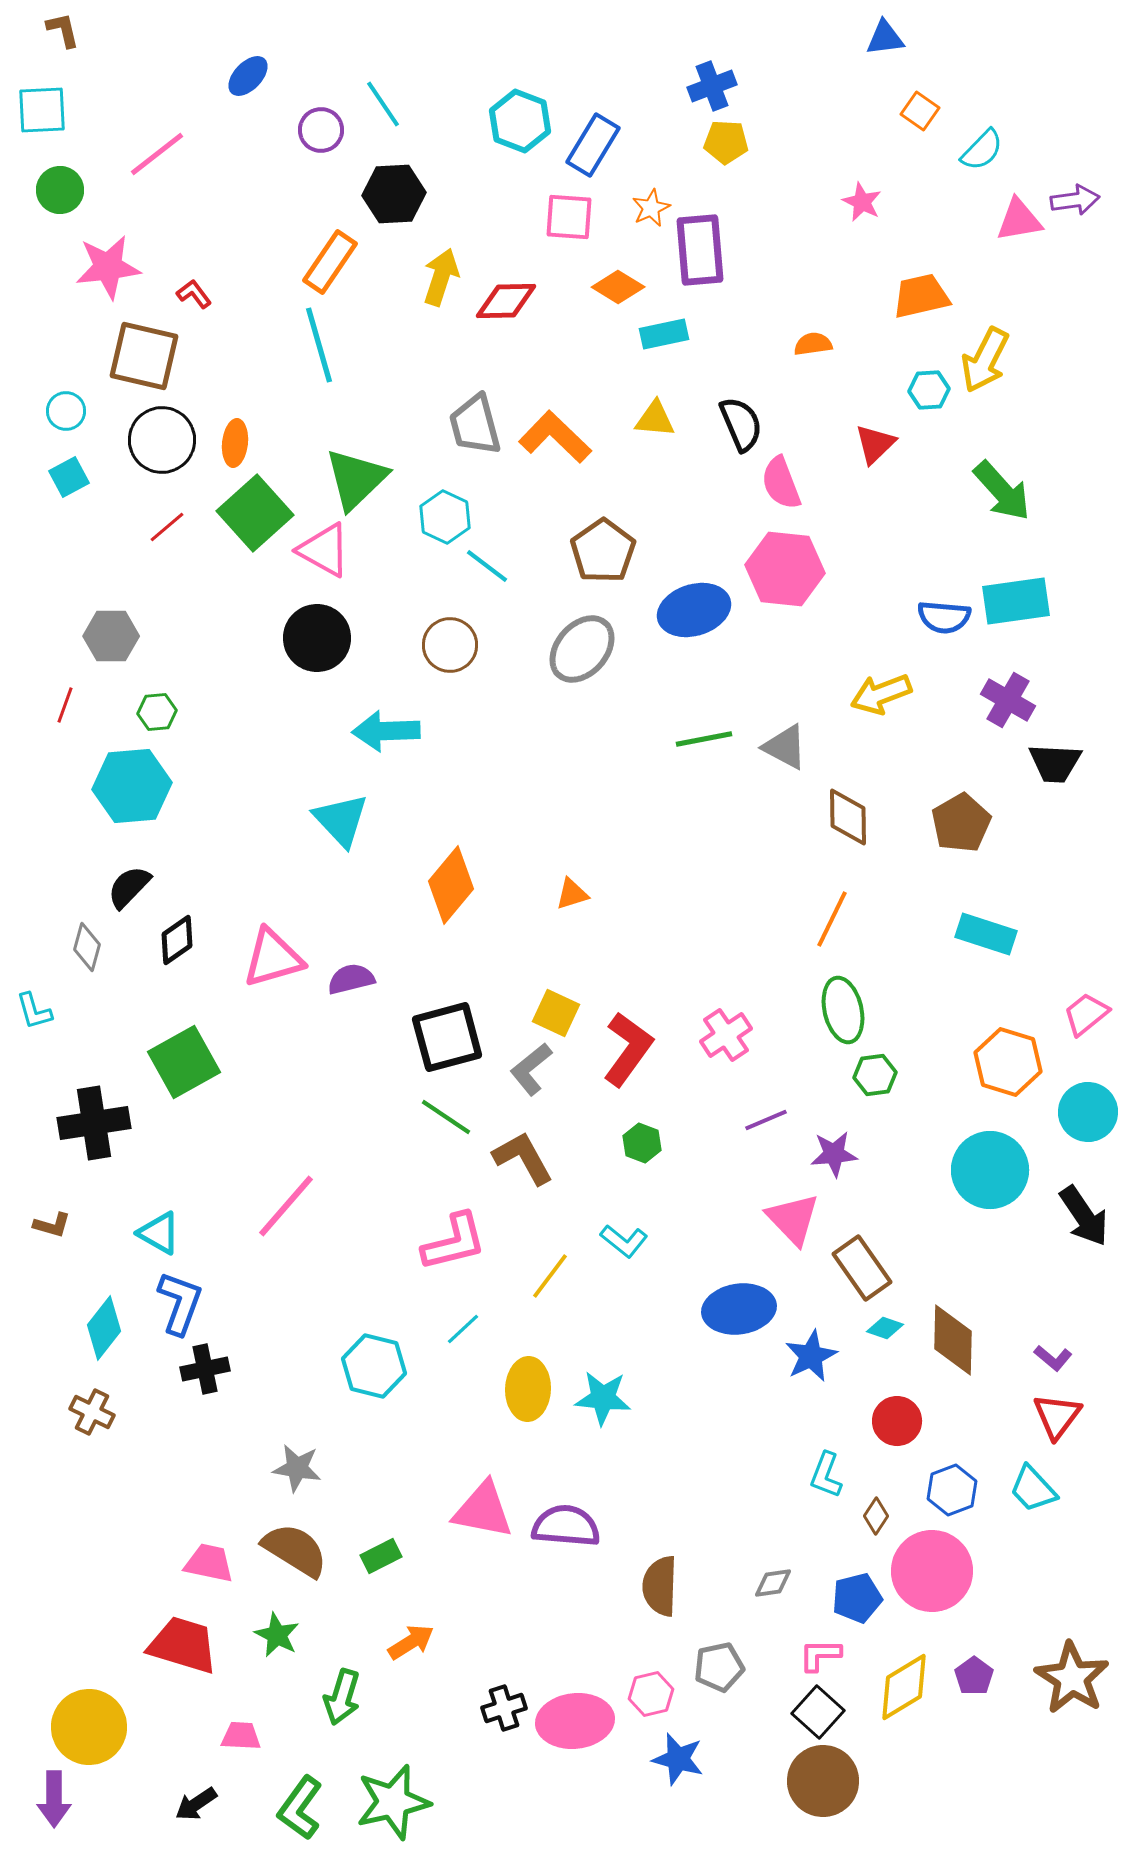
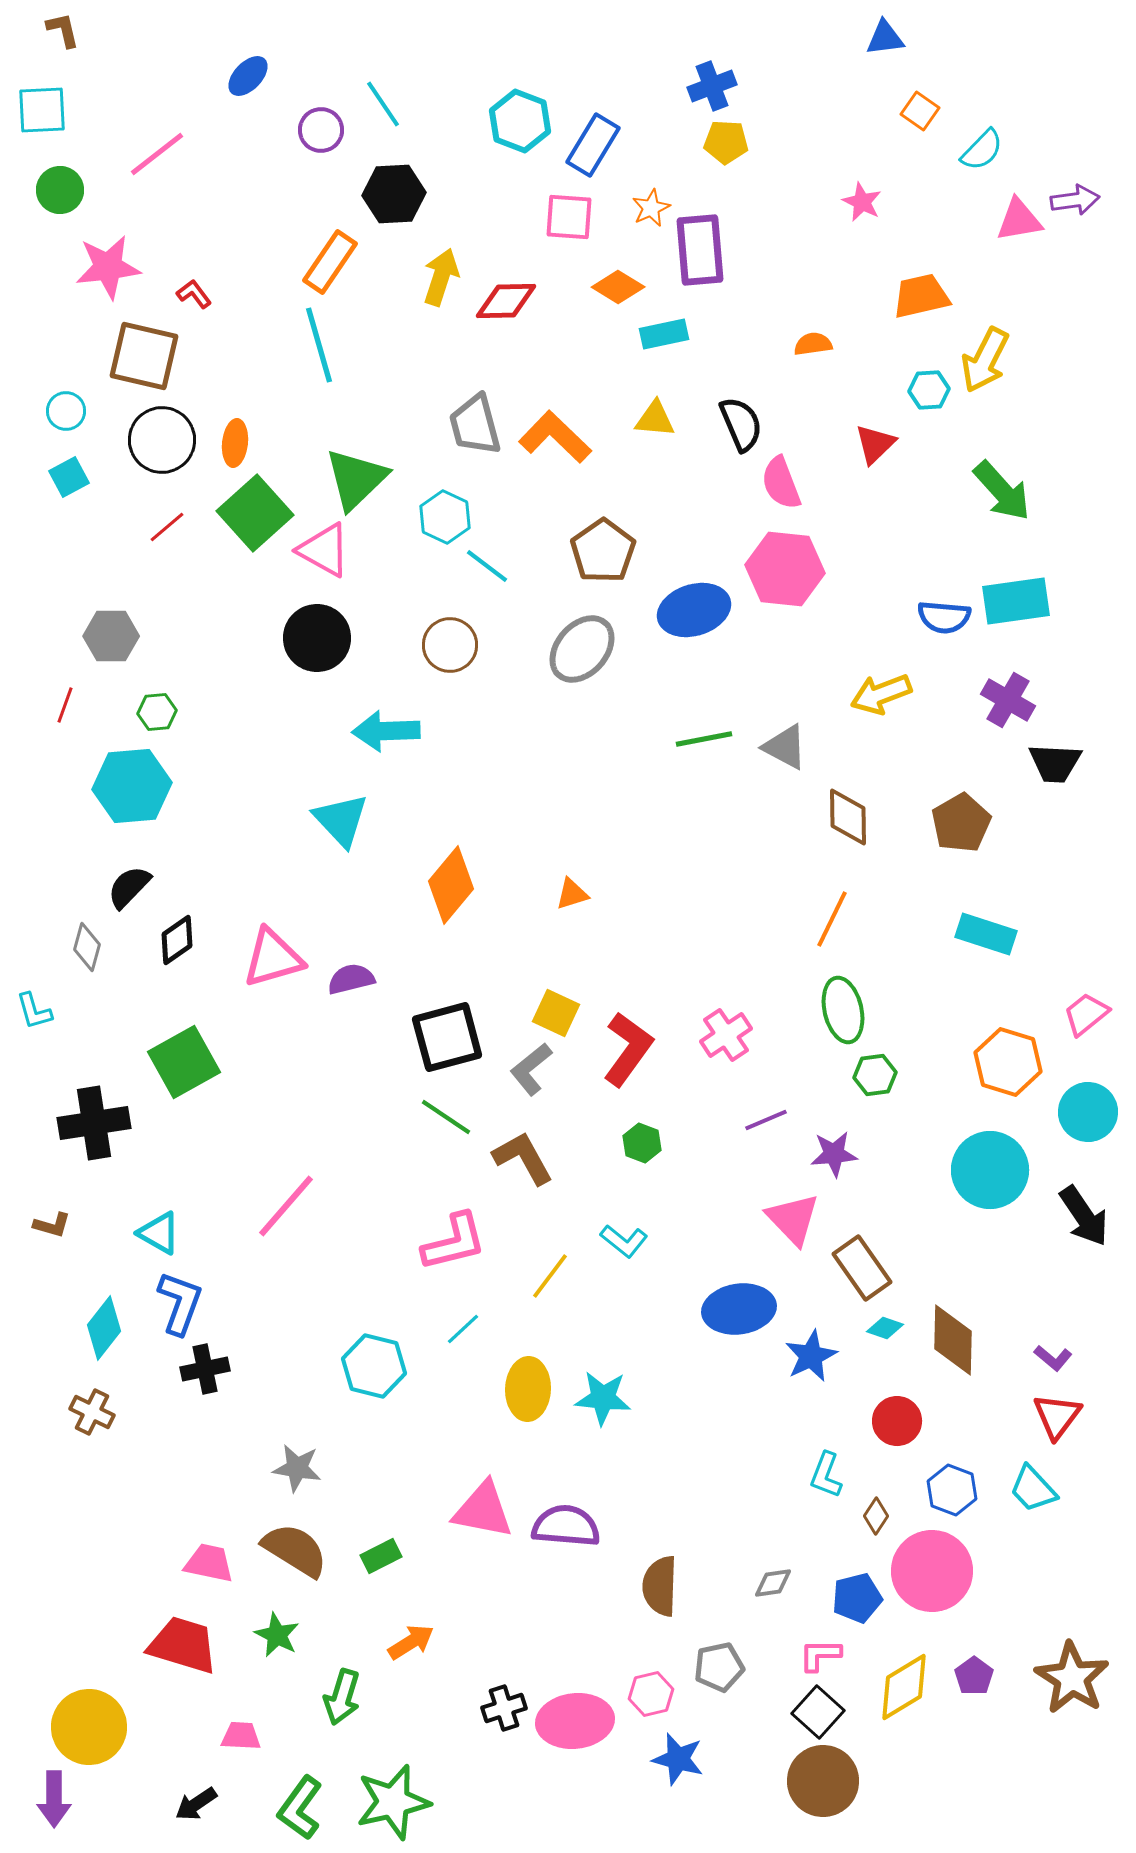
blue hexagon at (952, 1490): rotated 18 degrees counterclockwise
